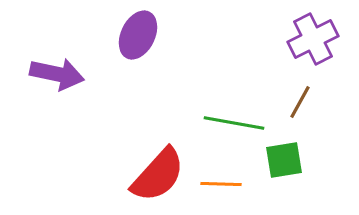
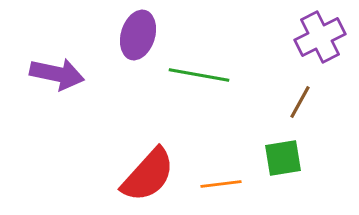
purple ellipse: rotated 9 degrees counterclockwise
purple cross: moved 7 px right, 2 px up
green line: moved 35 px left, 48 px up
green square: moved 1 px left, 2 px up
red semicircle: moved 10 px left
orange line: rotated 9 degrees counterclockwise
